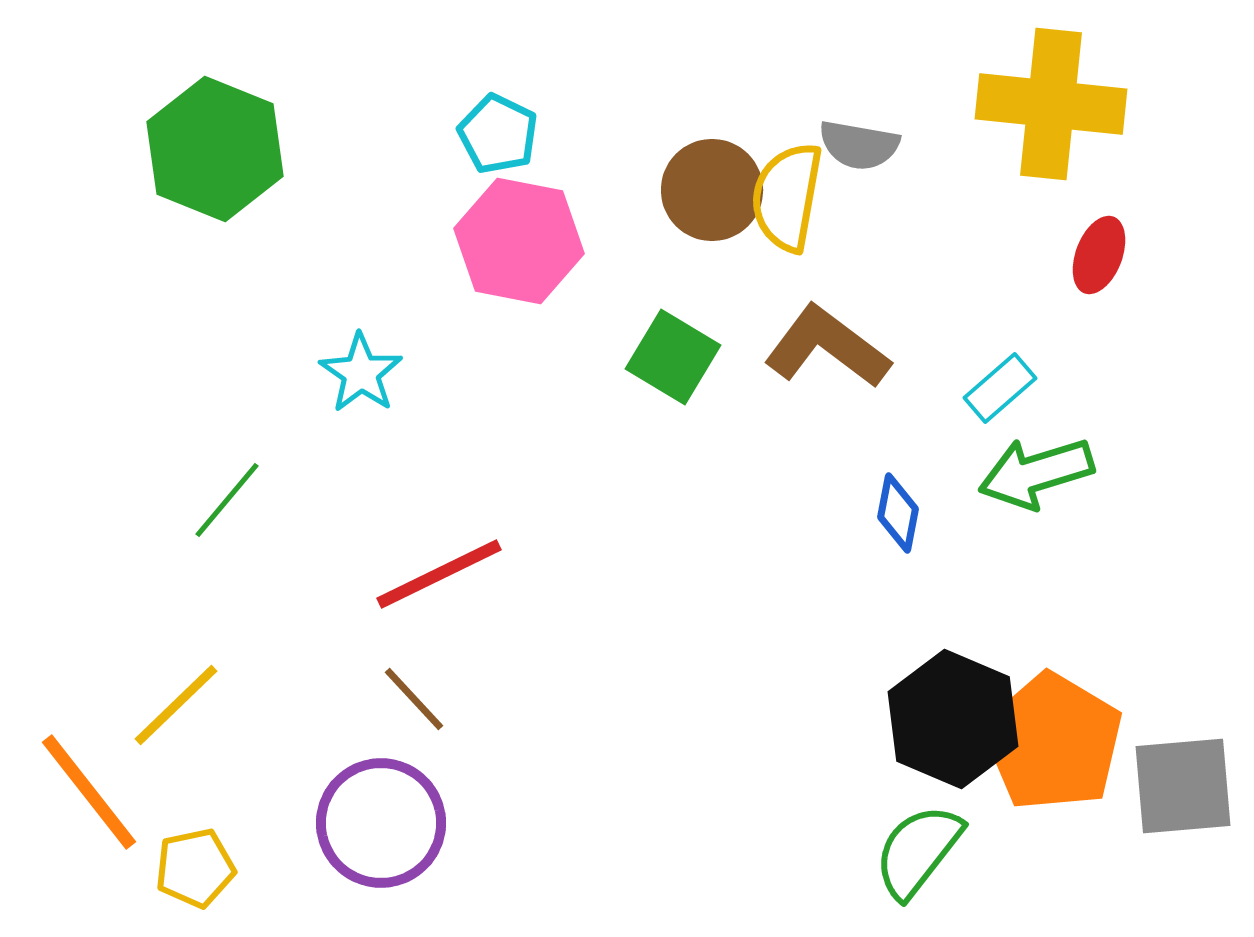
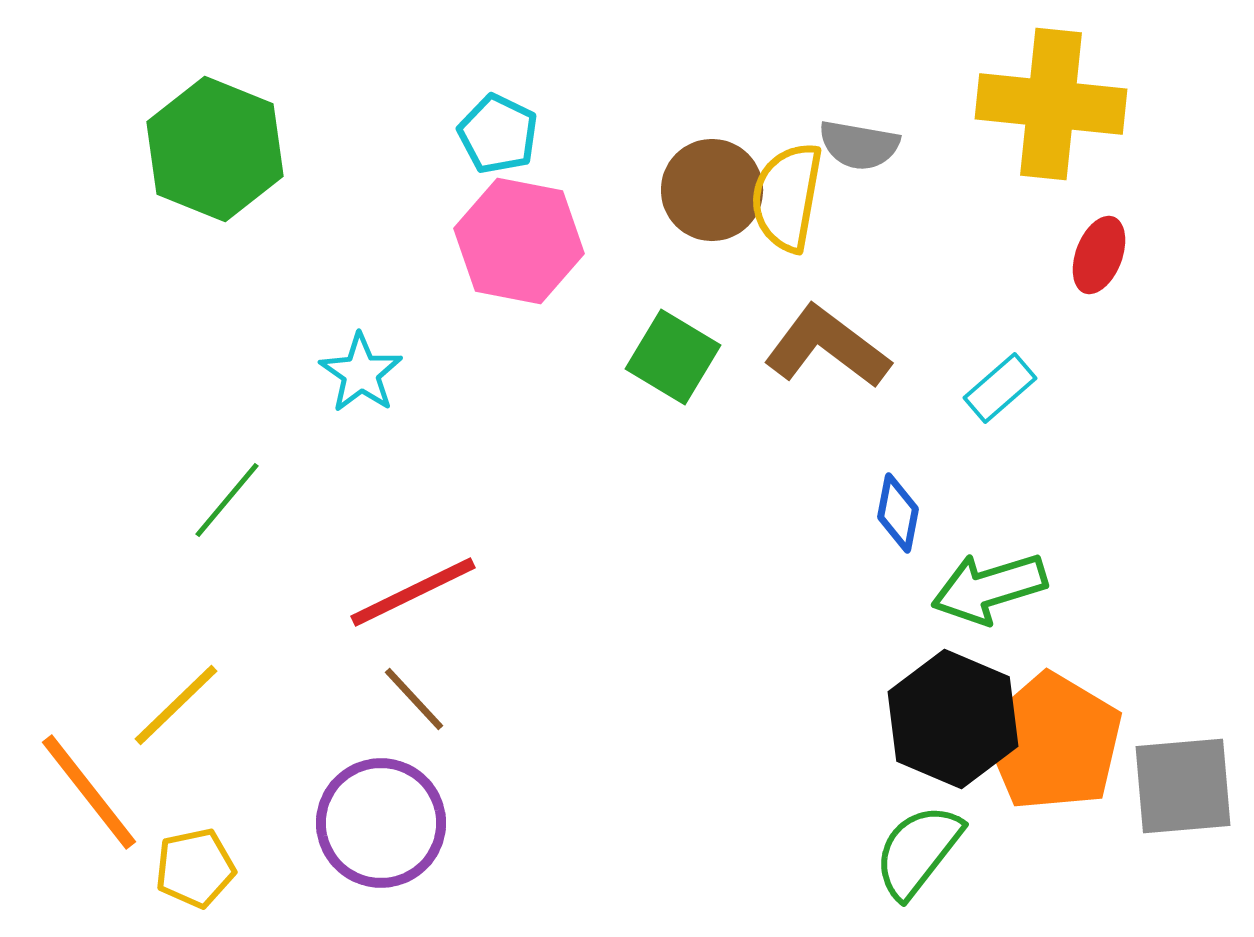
green arrow: moved 47 px left, 115 px down
red line: moved 26 px left, 18 px down
